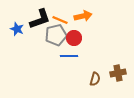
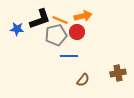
blue star: rotated 16 degrees counterclockwise
red circle: moved 3 px right, 6 px up
brown semicircle: moved 12 px left, 1 px down; rotated 24 degrees clockwise
